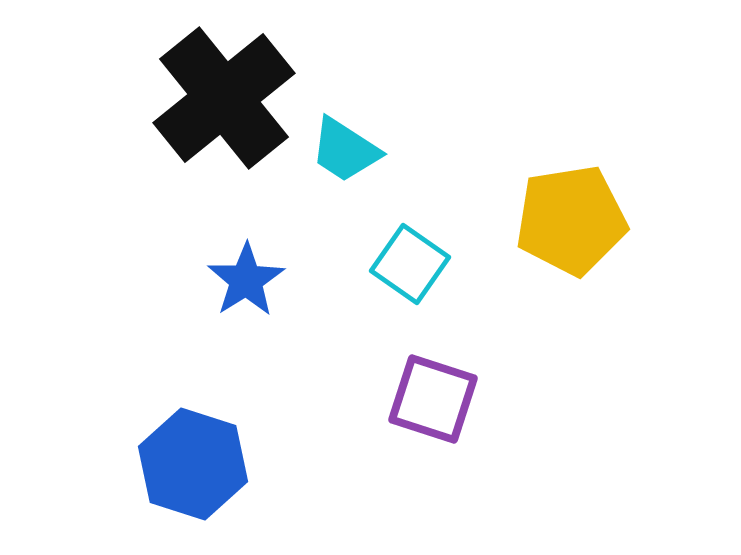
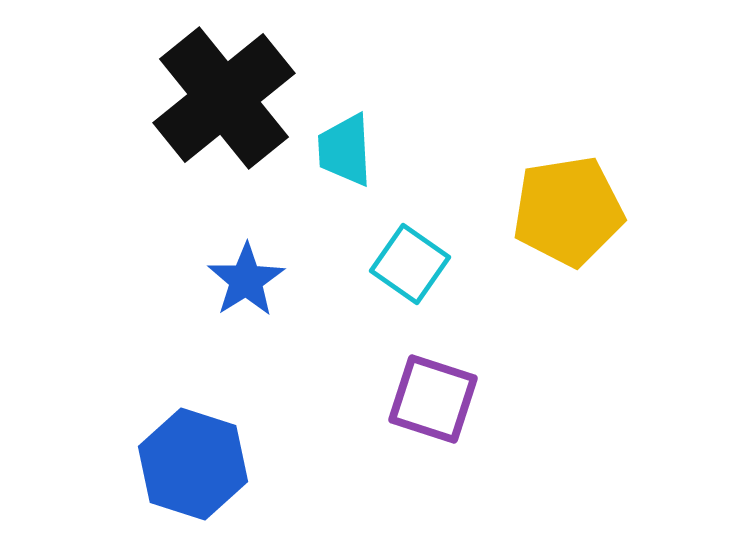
cyan trapezoid: rotated 54 degrees clockwise
yellow pentagon: moved 3 px left, 9 px up
